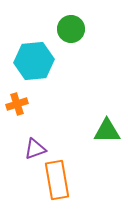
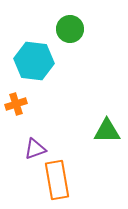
green circle: moved 1 px left
cyan hexagon: rotated 12 degrees clockwise
orange cross: moved 1 px left
